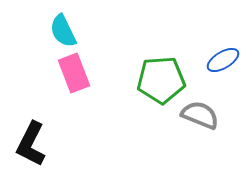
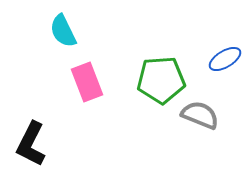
blue ellipse: moved 2 px right, 1 px up
pink rectangle: moved 13 px right, 9 px down
